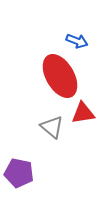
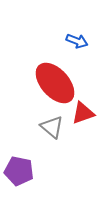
red ellipse: moved 5 px left, 7 px down; rotated 12 degrees counterclockwise
red triangle: rotated 10 degrees counterclockwise
purple pentagon: moved 2 px up
